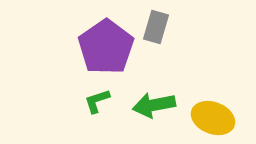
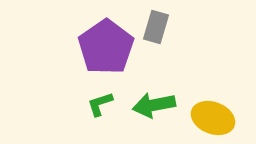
green L-shape: moved 3 px right, 3 px down
